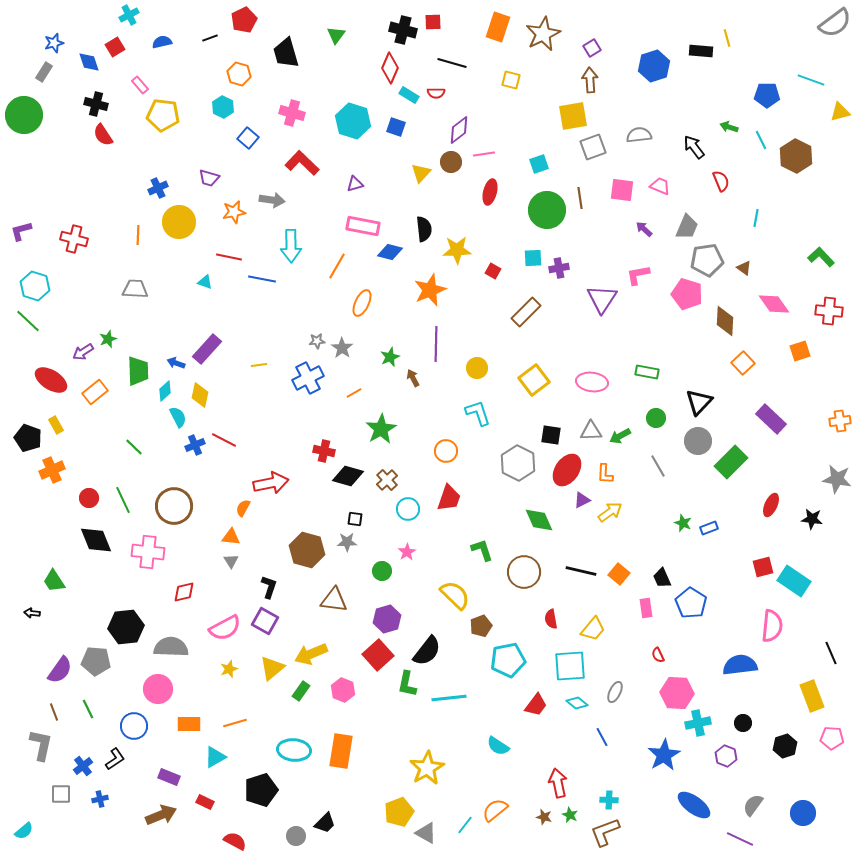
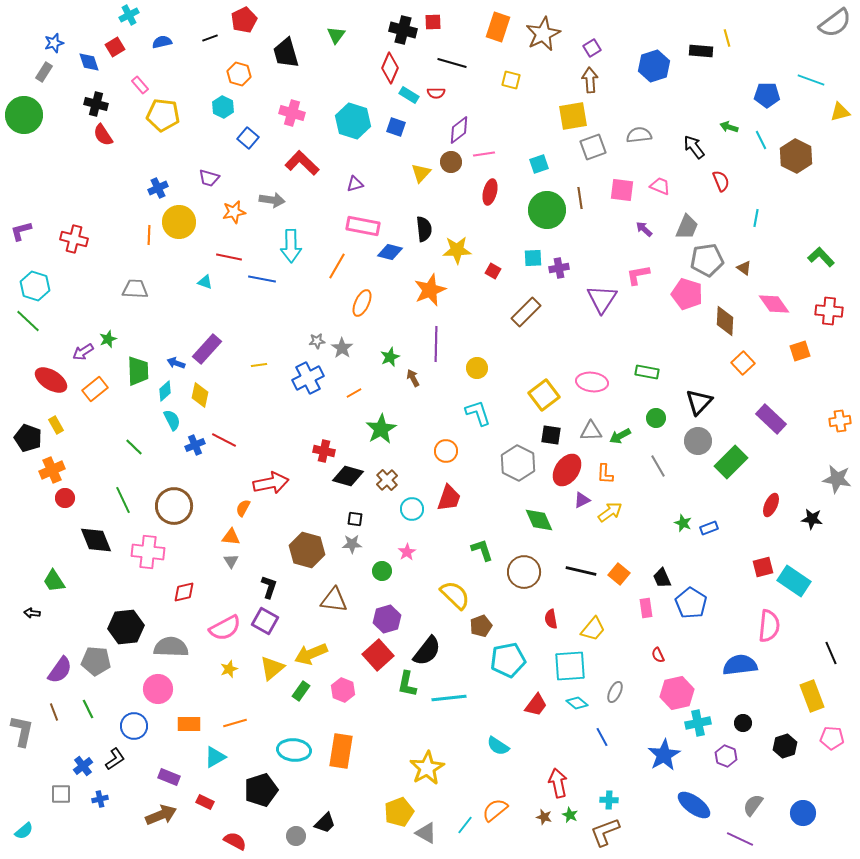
orange line at (138, 235): moved 11 px right
yellow square at (534, 380): moved 10 px right, 15 px down
orange rectangle at (95, 392): moved 3 px up
cyan semicircle at (178, 417): moved 6 px left, 3 px down
red circle at (89, 498): moved 24 px left
cyan circle at (408, 509): moved 4 px right
gray star at (347, 542): moved 5 px right, 2 px down
pink semicircle at (772, 626): moved 3 px left
pink hexagon at (677, 693): rotated 16 degrees counterclockwise
gray L-shape at (41, 745): moved 19 px left, 14 px up
